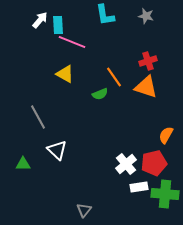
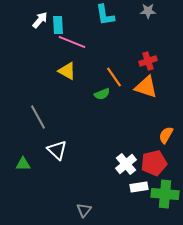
gray star: moved 2 px right, 5 px up; rotated 14 degrees counterclockwise
yellow triangle: moved 2 px right, 3 px up
green semicircle: moved 2 px right
